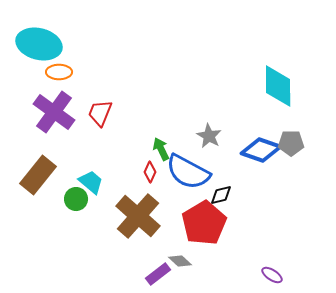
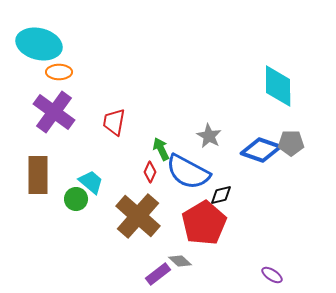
red trapezoid: moved 14 px right, 9 px down; rotated 12 degrees counterclockwise
brown rectangle: rotated 39 degrees counterclockwise
